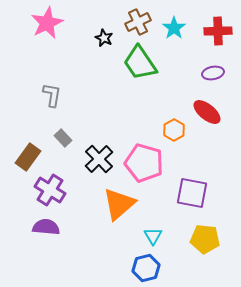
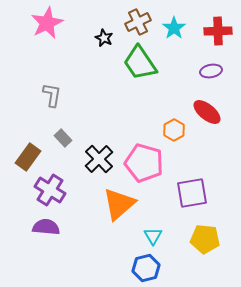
purple ellipse: moved 2 px left, 2 px up
purple square: rotated 20 degrees counterclockwise
